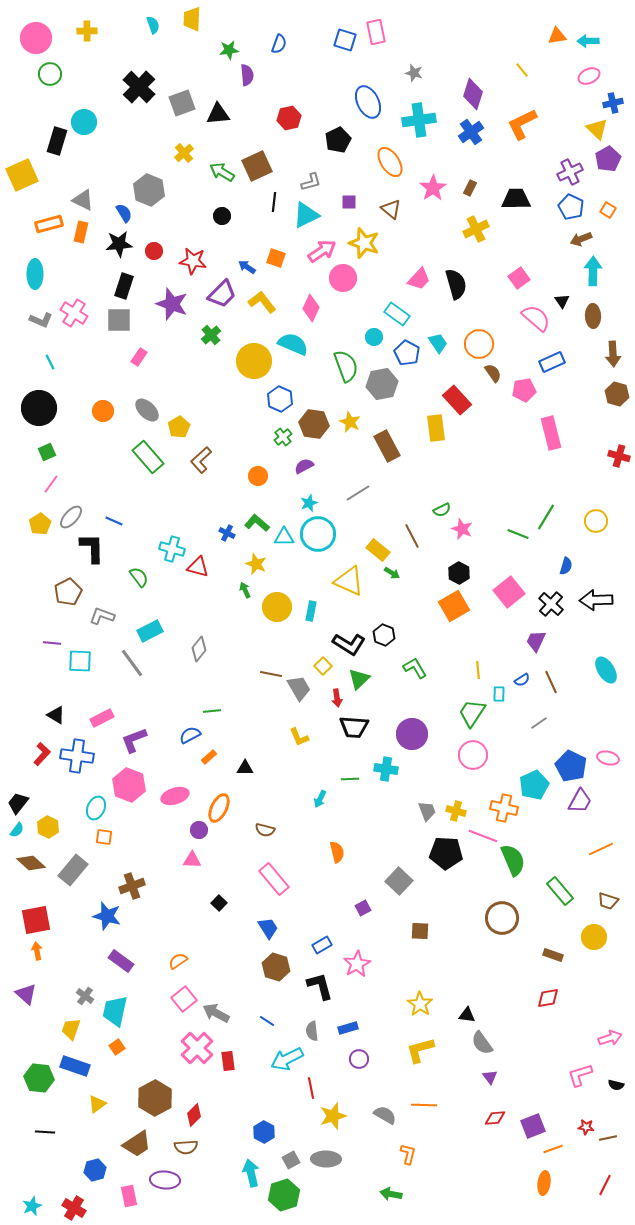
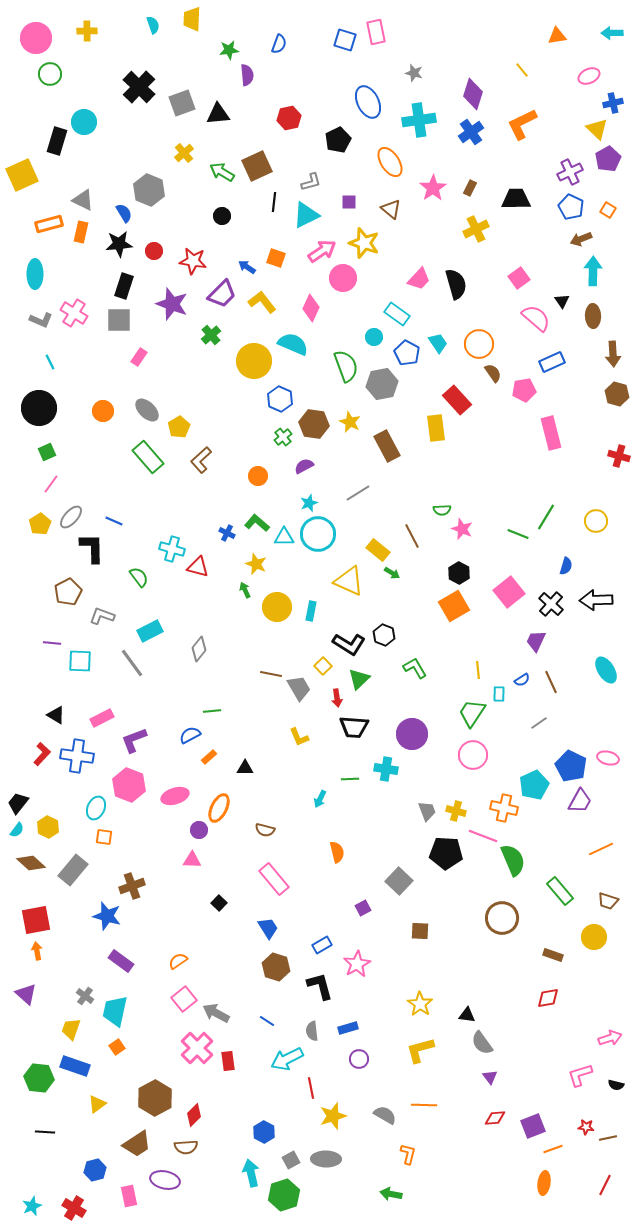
cyan arrow at (588, 41): moved 24 px right, 8 px up
green semicircle at (442, 510): rotated 24 degrees clockwise
purple ellipse at (165, 1180): rotated 8 degrees clockwise
